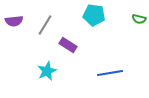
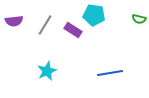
purple rectangle: moved 5 px right, 15 px up
